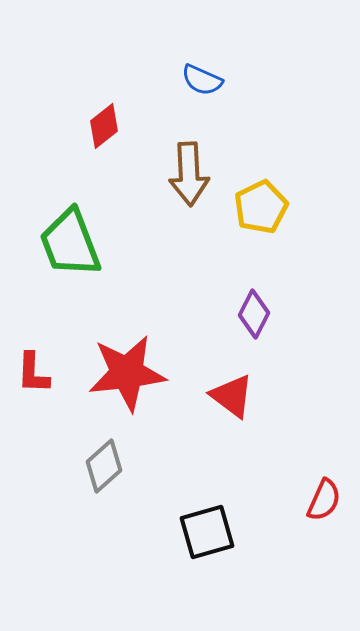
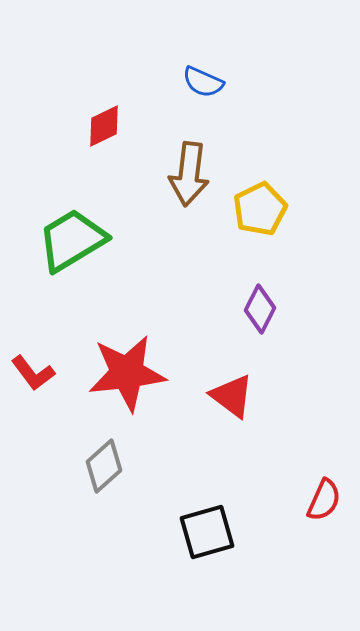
blue semicircle: moved 1 px right, 2 px down
red diamond: rotated 12 degrees clockwise
brown arrow: rotated 10 degrees clockwise
yellow pentagon: moved 1 px left, 2 px down
green trapezoid: moved 2 px right, 3 px up; rotated 80 degrees clockwise
purple diamond: moved 6 px right, 5 px up
red L-shape: rotated 39 degrees counterclockwise
